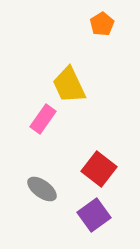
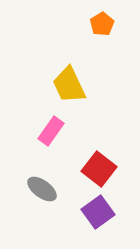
pink rectangle: moved 8 px right, 12 px down
purple square: moved 4 px right, 3 px up
